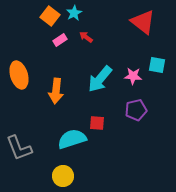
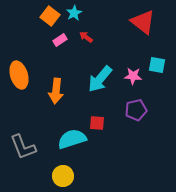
gray L-shape: moved 4 px right, 1 px up
